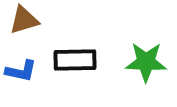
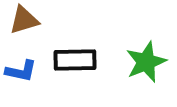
green star: rotated 24 degrees counterclockwise
